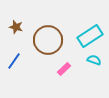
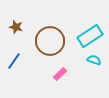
brown circle: moved 2 px right, 1 px down
pink rectangle: moved 4 px left, 5 px down
